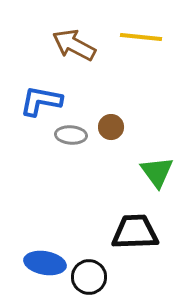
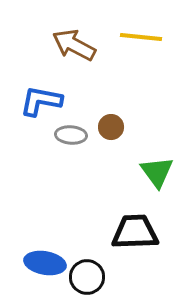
black circle: moved 2 px left
